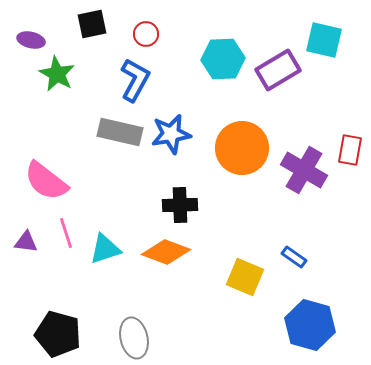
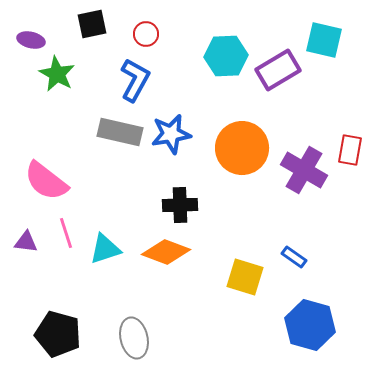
cyan hexagon: moved 3 px right, 3 px up
yellow square: rotated 6 degrees counterclockwise
